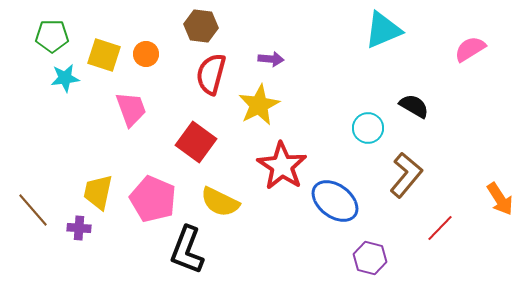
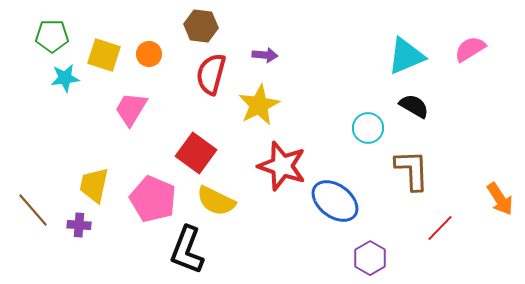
cyan triangle: moved 23 px right, 26 px down
orange circle: moved 3 px right
purple arrow: moved 6 px left, 4 px up
pink trapezoid: rotated 129 degrees counterclockwise
red square: moved 11 px down
red star: rotated 15 degrees counterclockwise
brown L-shape: moved 6 px right, 5 px up; rotated 42 degrees counterclockwise
yellow trapezoid: moved 4 px left, 7 px up
yellow semicircle: moved 4 px left, 1 px up
purple cross: moved 3 px up
purple hexagon: rotated 16 degrees clockwise
